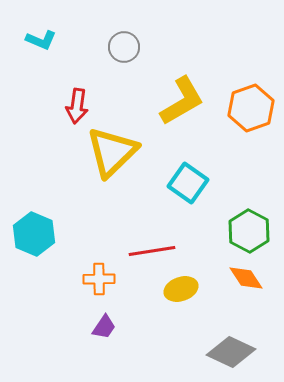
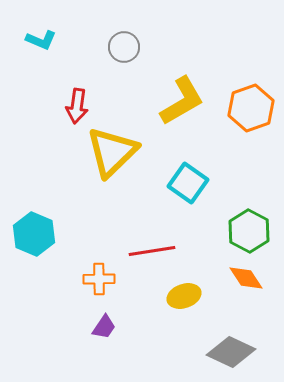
yellow ellipse: moved 3 px right, 7 px down
